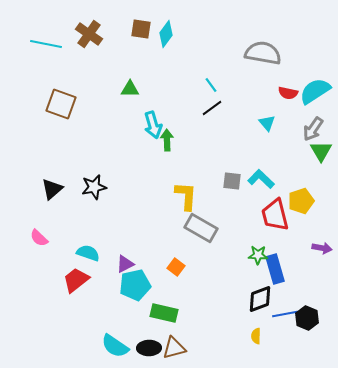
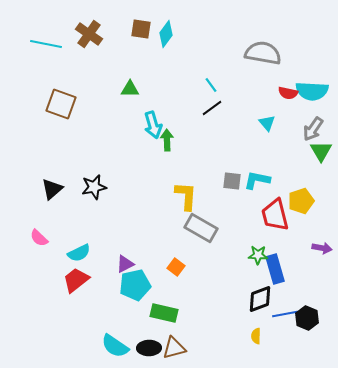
cyan semicircle at (315, 91): moved 3 px left; rotated 144 degrees counterclockwise
cyan L-shape at (261, 179): moved 4 px left, 1 px down; rotated 32 degrees counterclockwise
cyan semicircle at (88, 253): moved 9 px left; rotated 135 degrees clockwise
